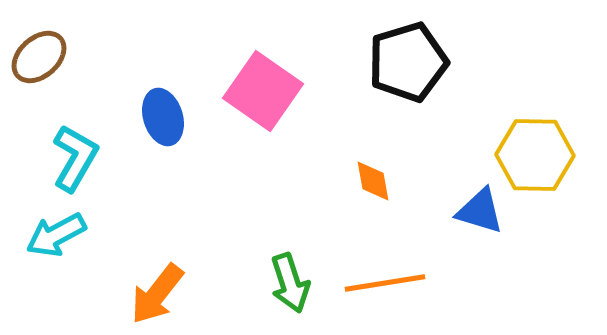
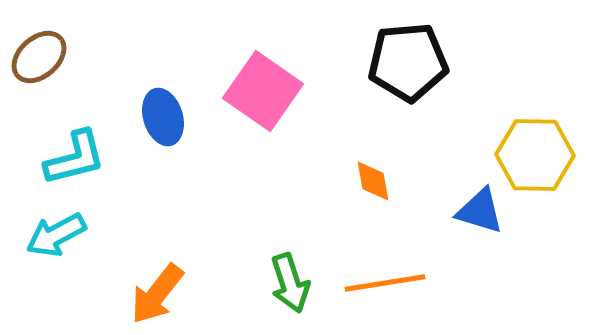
black pentagon: rotated 12 degrees clockwise
cyan L-shape: rotated 46 degrees clockwise
